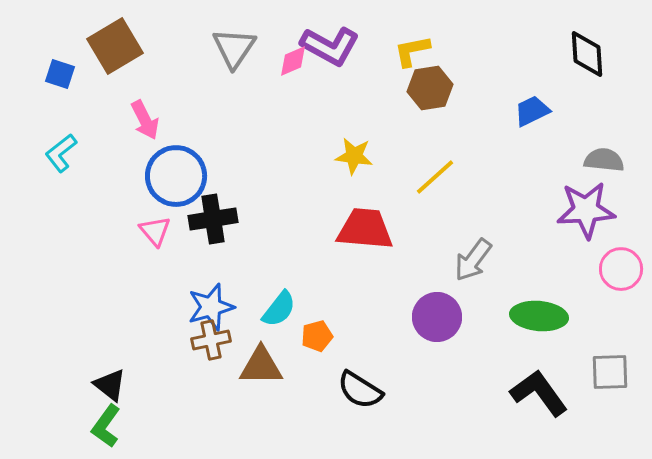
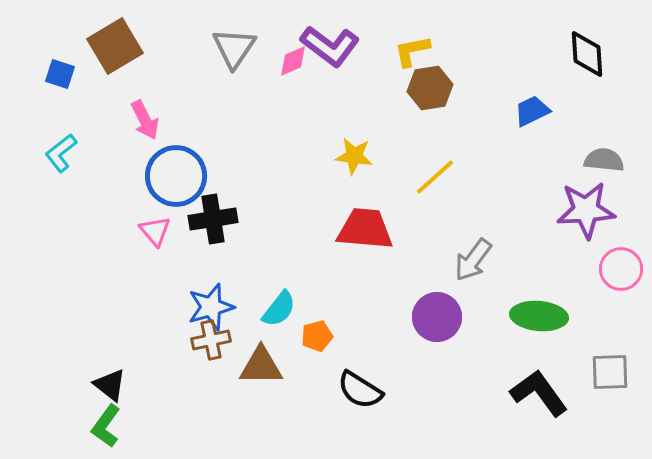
purple L-shape: rotated 8 degrees clockwise
